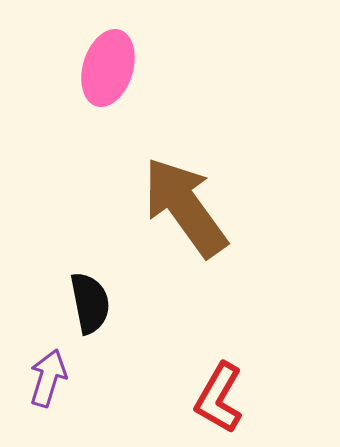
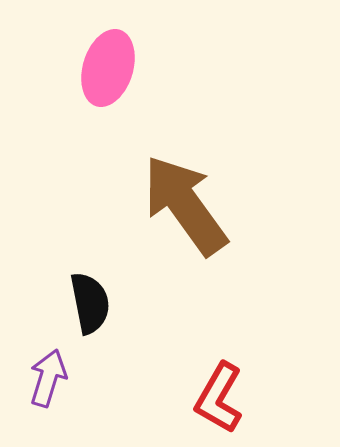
brown arrow: moved 2 px up
